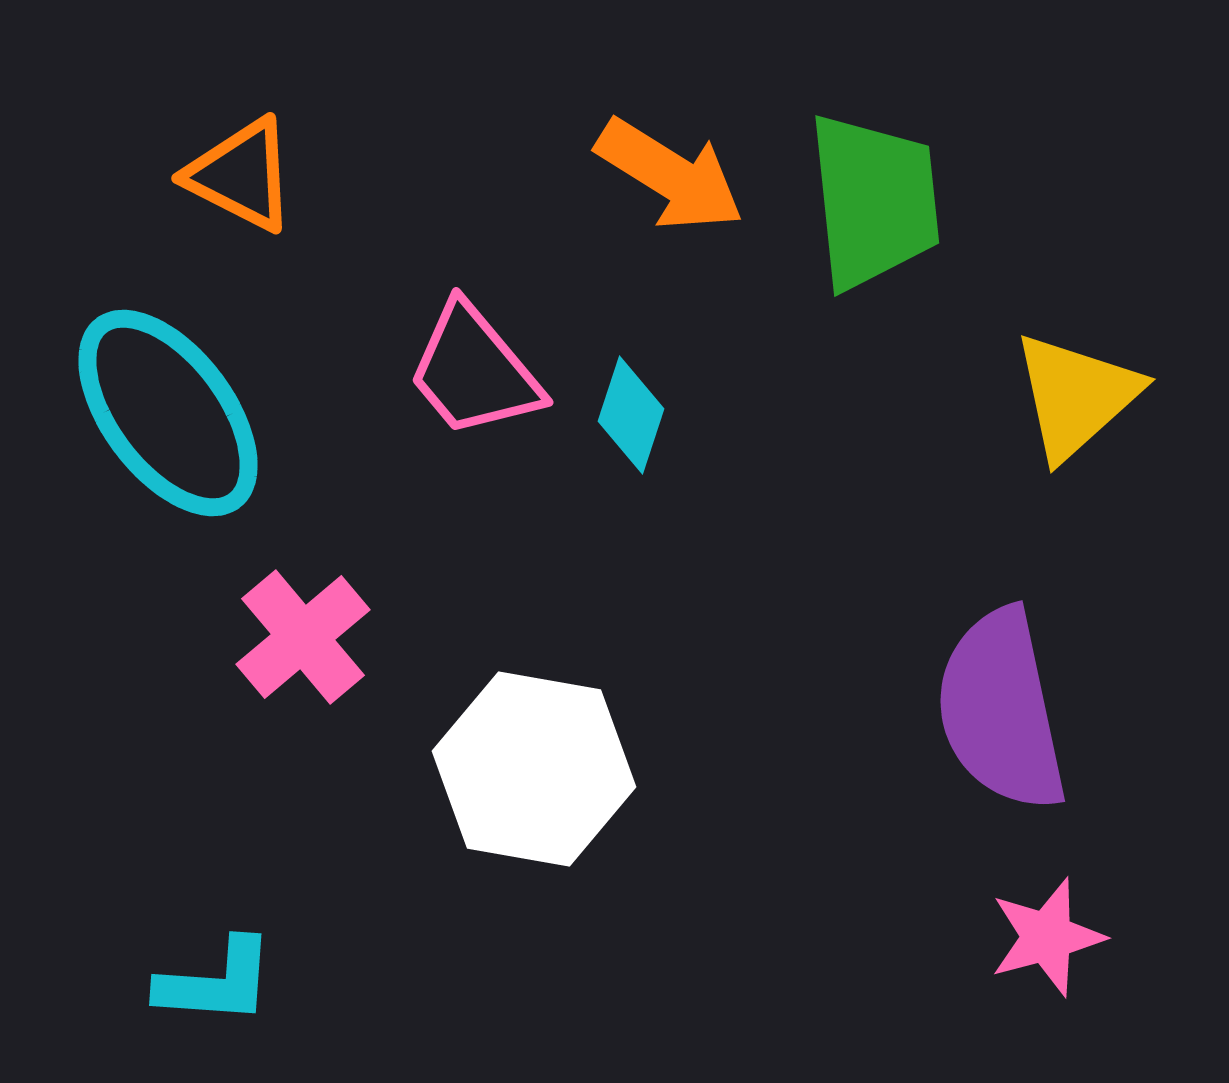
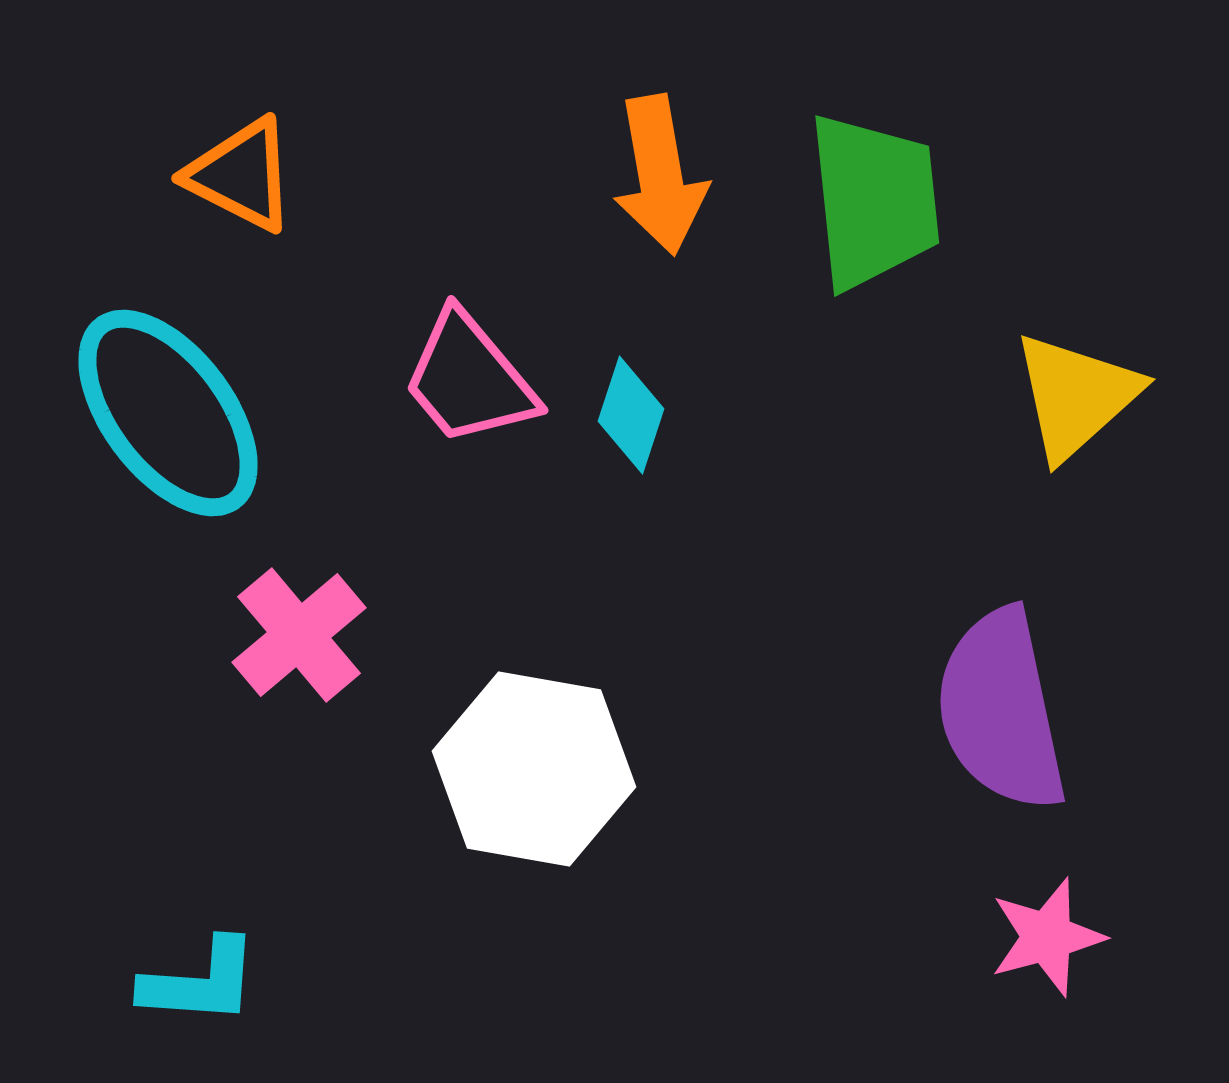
orange arrow: moved 10 px left; rotated 48 degrees clockwise
pink trapezoid: moved 5 px left, 8 px down
pink cross: moved 4 px left, 2 px up
cyan L-shape: moved 16 px left
